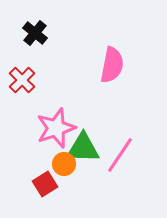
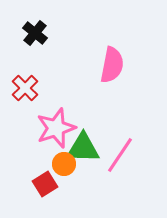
red cross: moved 3 px right, 8 px down
